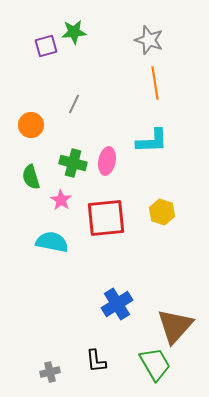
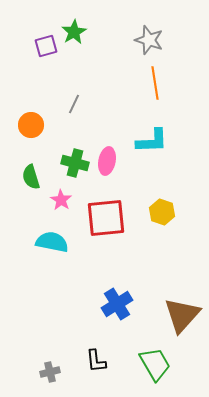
green star: rotated 25 degrees counterclockwise
green cross: moved 2 px right
brown triangle: moved 7 px right, 11 px up
